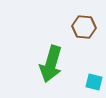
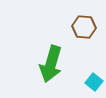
cyan square: rotated 24 degrees clockwise
